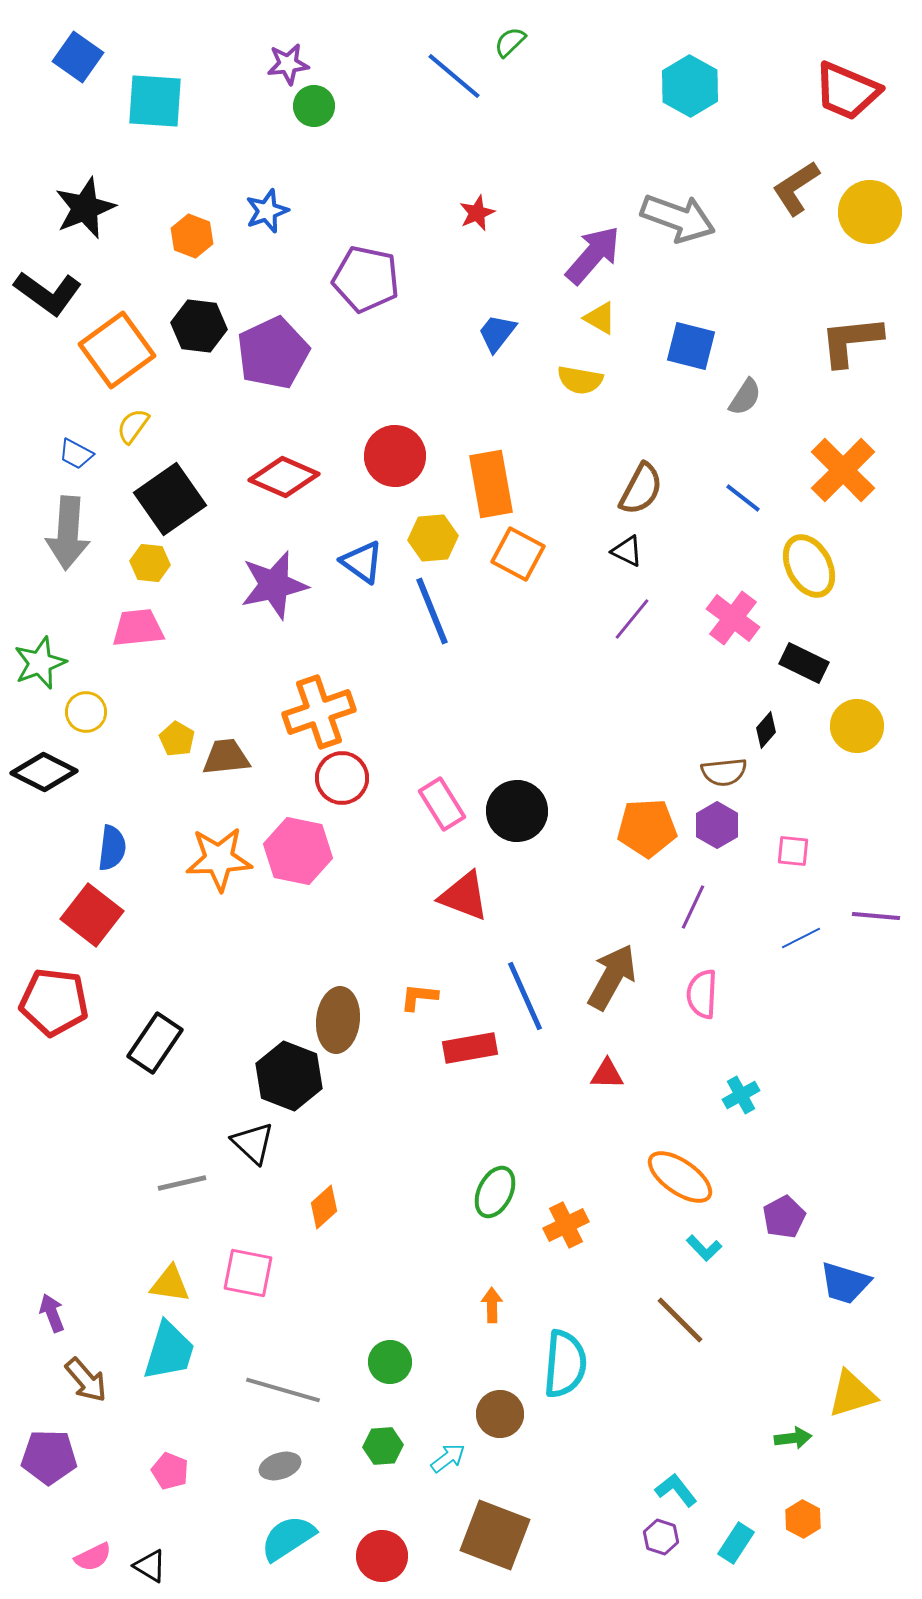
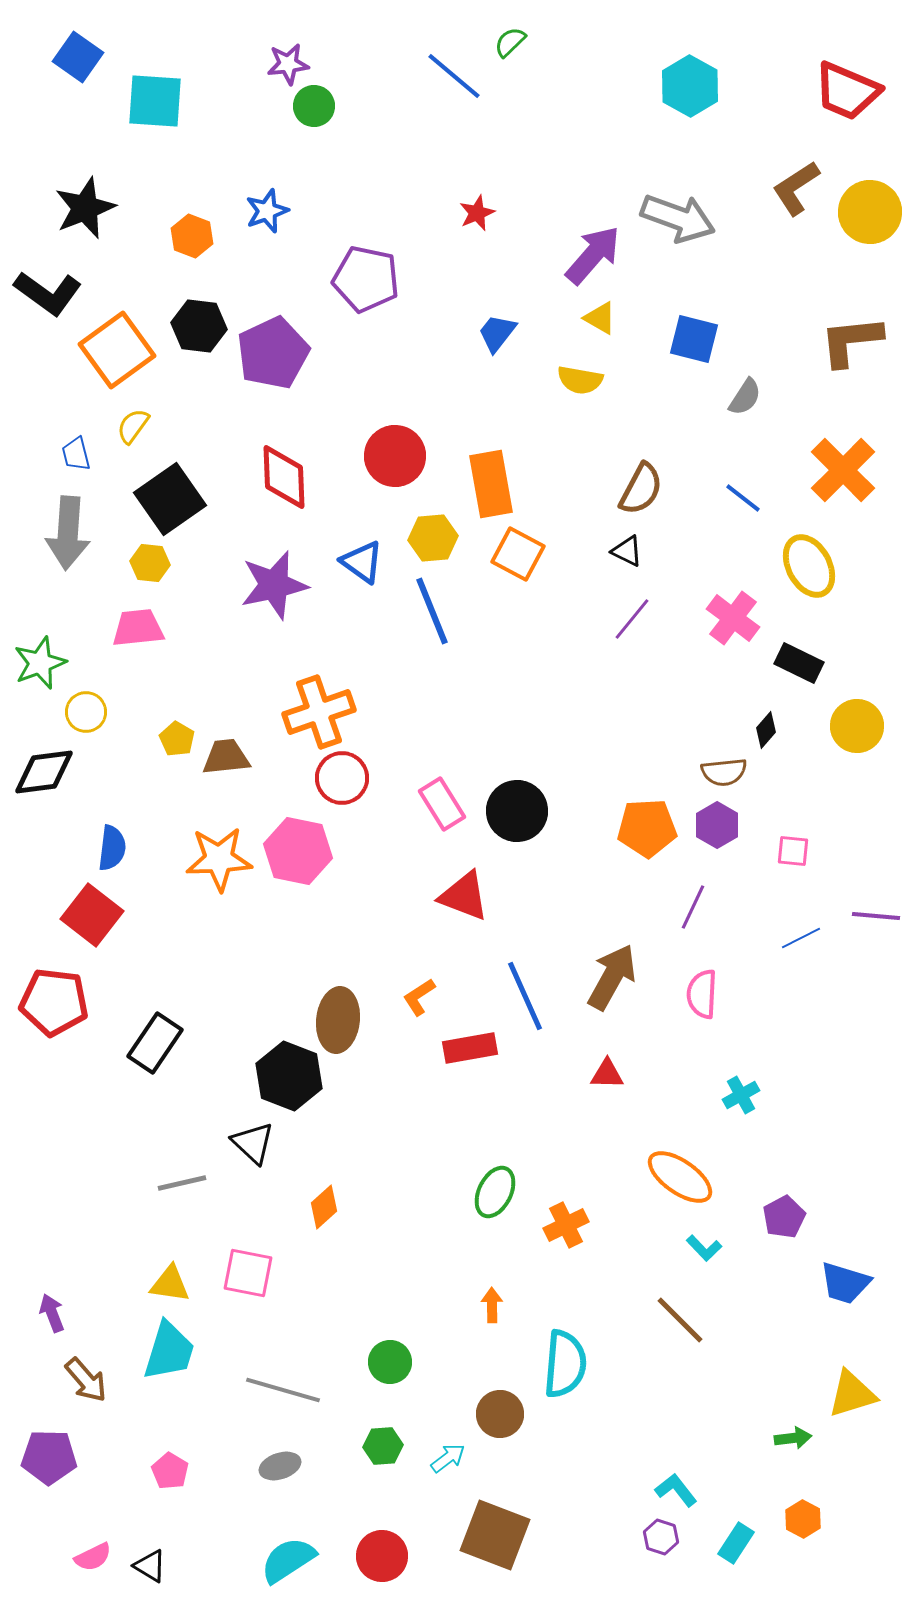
blue square at (691, 346): moved 3 px right, 7 px up
blue trapezoid at (76, 454): rotated 48 degrees clockwise
red diamond at (284, 477): rotated 64 degrees clockwise
black rectangle at (804, 663): moved 5 px left
black diamond at (44, 772): rotated 34 degrees counterclockwise
orange L-shape at (419, 997): rotated 39 degrees counterclockwise
pink pentagon at (170, 1471): rotated 9 degrees clockwise
cyan semicircle at (288, 1538): moved 22 px down
